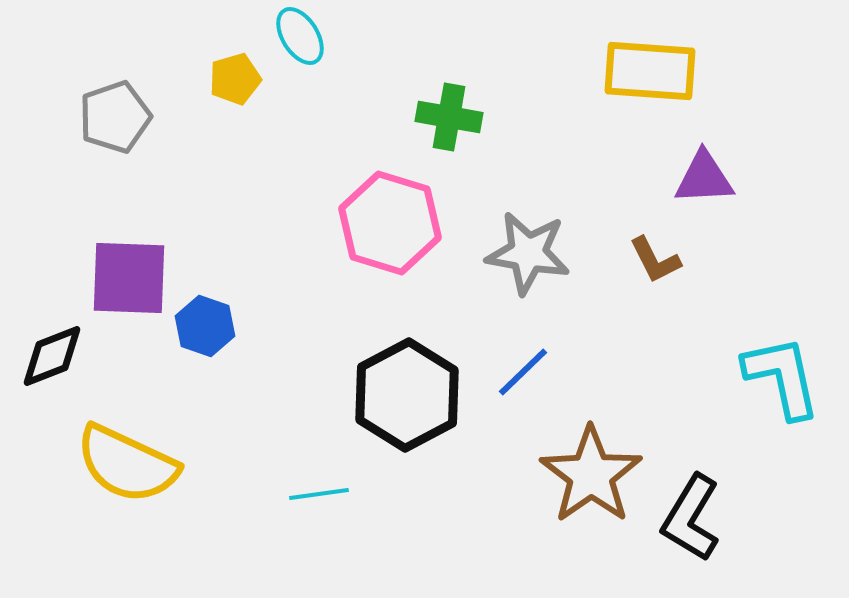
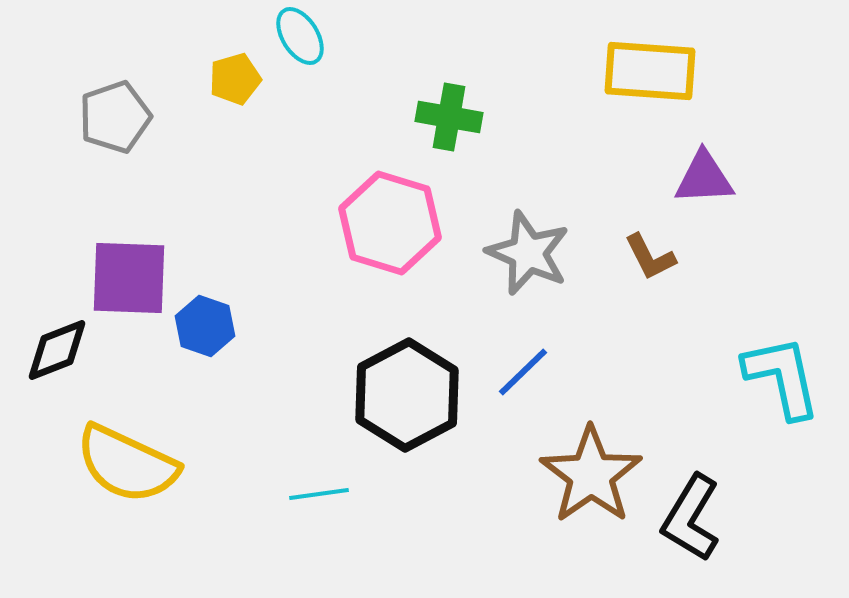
gray star: rotated 14 degrees clockwise
brown L-shape: moved 5 px left, 3 px up
black diamond: moved 5 px right, 6 px up
